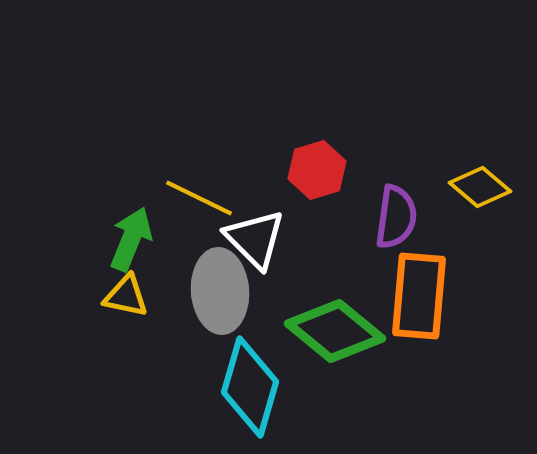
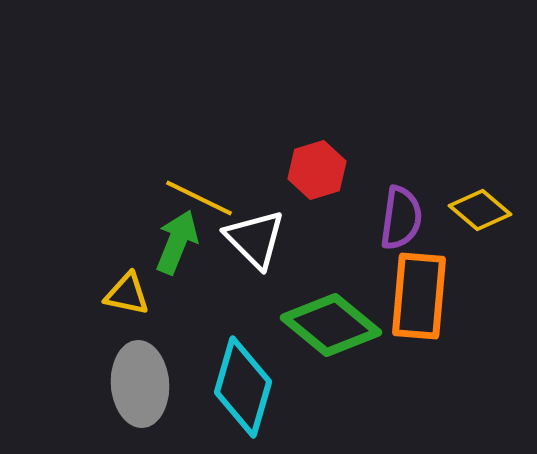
yellow diamond: moved 23 px down
purple semicircle: moved 5 px right, 1 px down
green arrow: moved 46 px right, 3 px down
gray ellipse: moved 80 px left, 93 px down
yellow triangle: moved 1 px right, 2 px up
green diamond: moved 4 px left, 6 px up
cyan diamond: moved 7 px left
